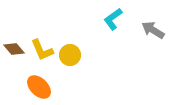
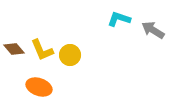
cyan L-shape: moved 6 px right; rotated 55 degrees clockwise
orange ellipse: rotated 25 degrees counterclockwise
